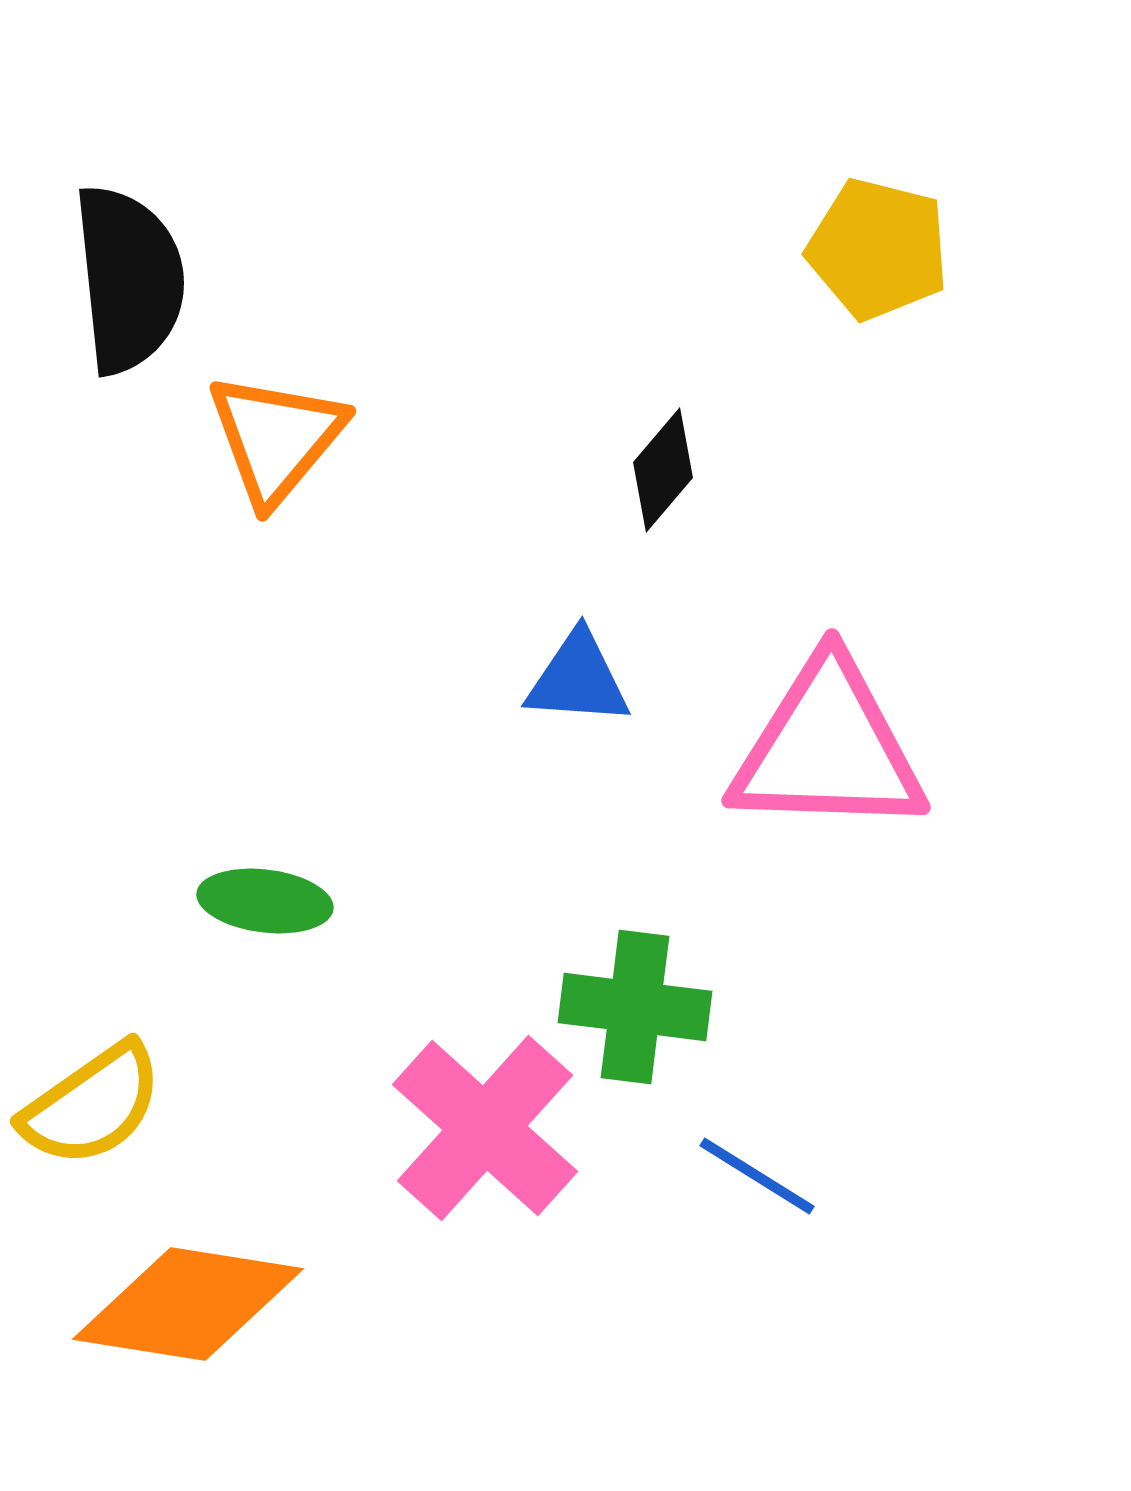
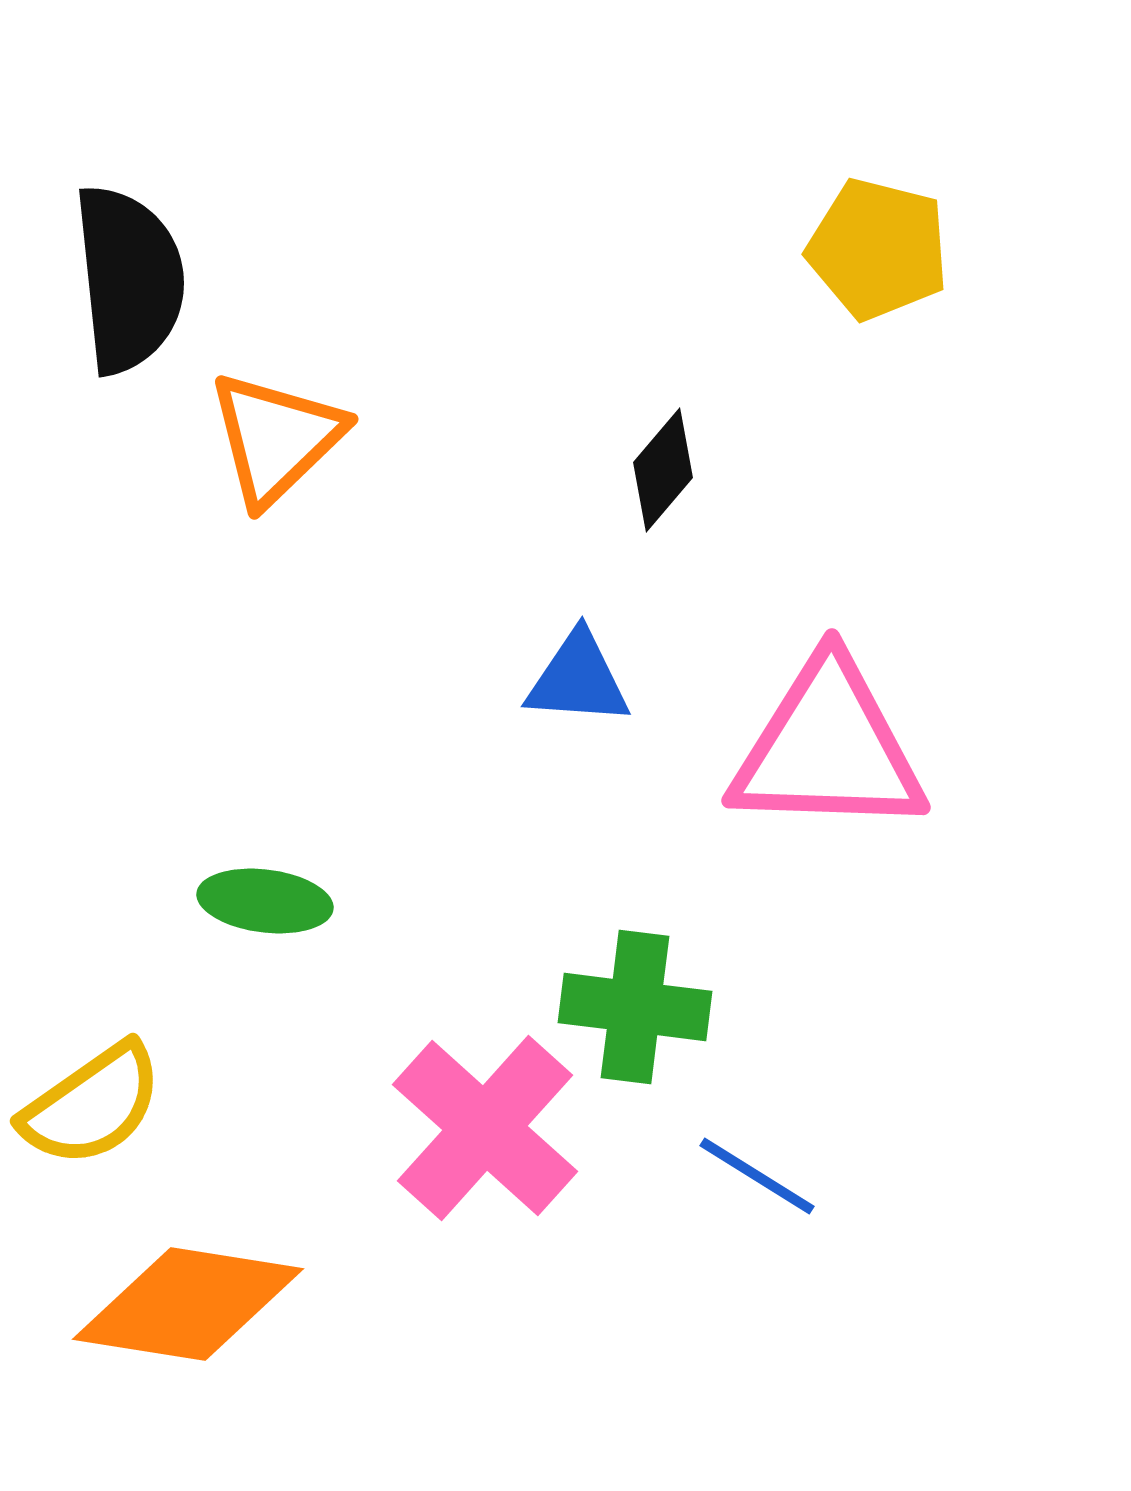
orange triangle: rotated 6 degrees clockwise
